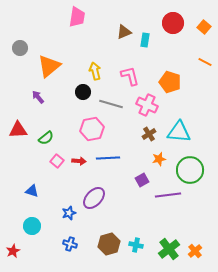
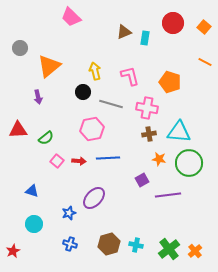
pink trapezoid: moved 6 px left; rotated 125 degrees clockwise
cyan rectangle: moved 2 px up
purple arrow: rotated 152 degrees counterclockwise
pink cross: moved 3 px down; rotated 15 degrees counterclockwise
brown cross: rotated 24 degrees clockwise
orange star: rotated 24 degrees clockwise
green circle: moved 1 px left, 7 px up
cyan circle: moved 2 px right, 2 px up
